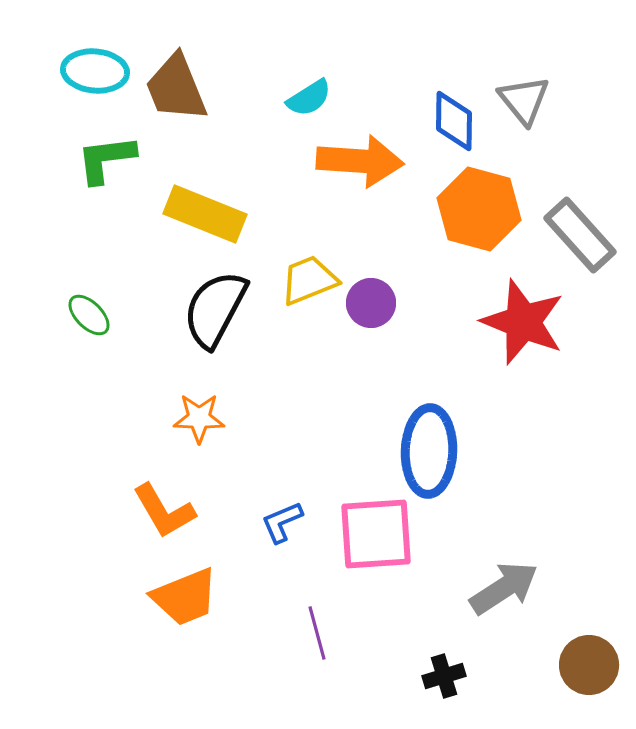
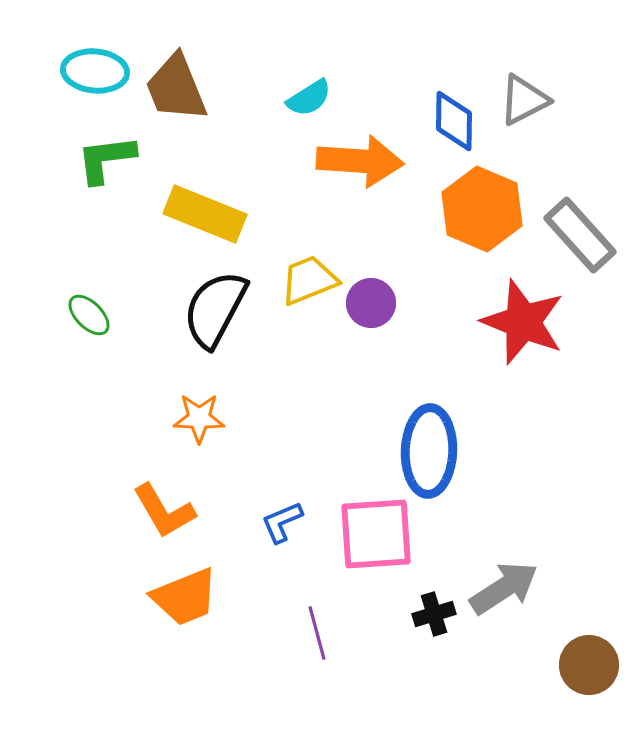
gray triangle: rotated 42 degrees clockwise
orange hexagon: moved 3 px right; rotated 8 degrees clockwise
black cross: moved 10 px left, 62 px up
